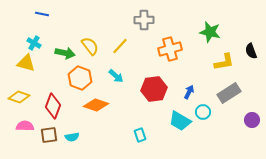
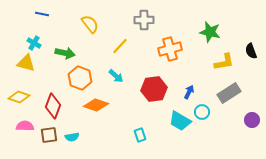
yellow semicircle: moved 22 px up
cyan circle: moved 1 px left
